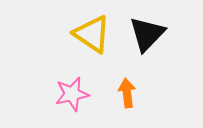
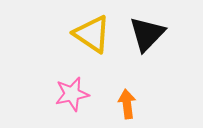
orange arrow: moved 11 px down
